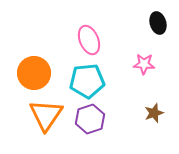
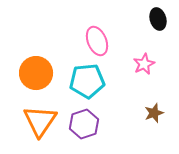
black ellipse: moved 4 px up
pink ellipse: moved 8 px right, 1 px down
pink star: rotated 30 degrees counterclockwise
orange circle: moved 2 px right
orange triangle: moved 6 px left, 6 px down
purple hexagon: moved 6 px left, 5 px down
